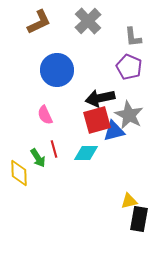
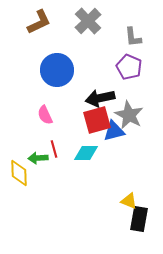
green arrow: rotated 120 degrees clockwise
yellow triangle: rotated 36 degrees clockwise
